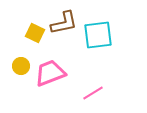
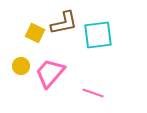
pink trapezoid: rotated 28 degrees counterclockwise
pink line: rotated 50 degrees clockwise
